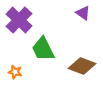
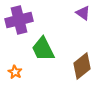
purple cross: rotated 32 degrees clockwise
brown diamond: rotated 60 degrees counterclockwise
orange star: rotated 16 degrees clockwise
